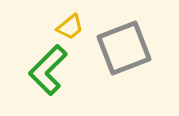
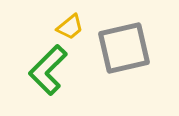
gray square: rotated 8 degrees clockwise
